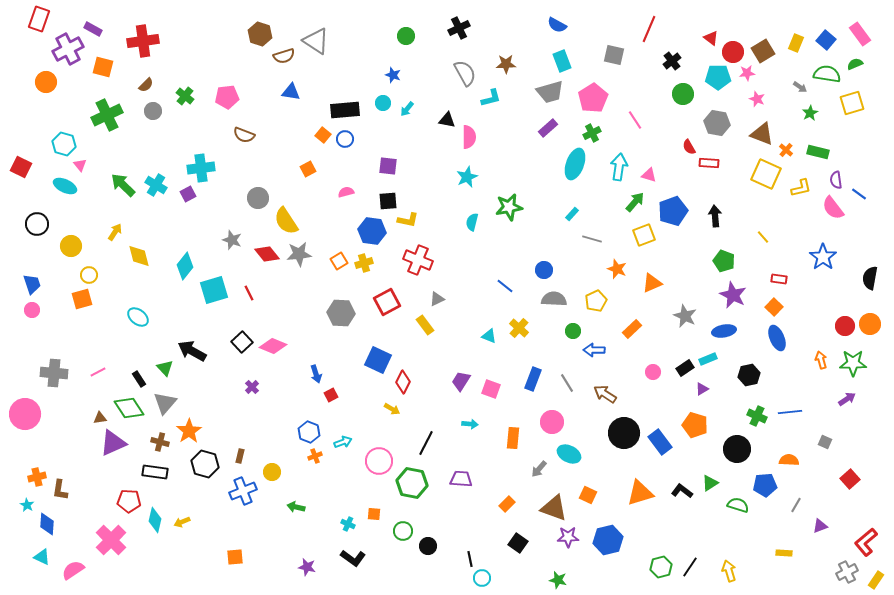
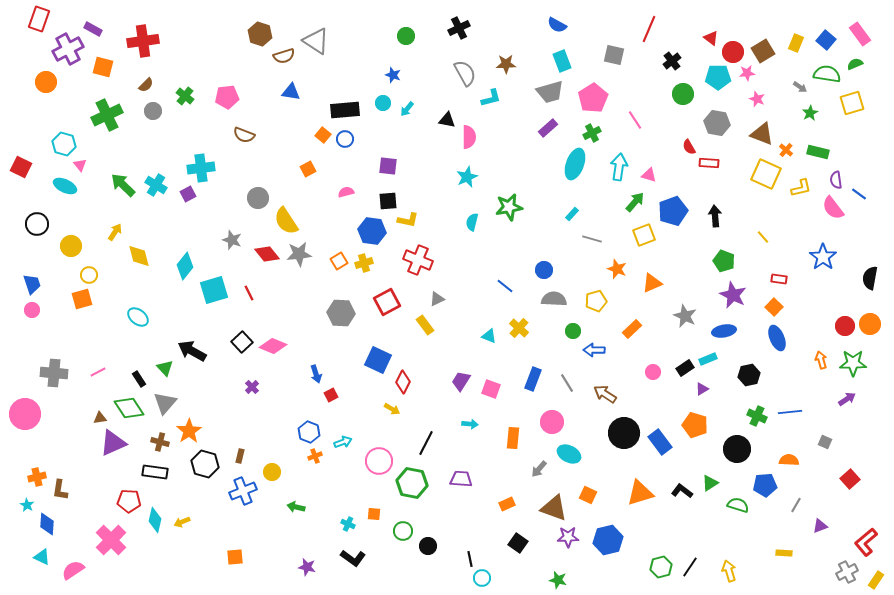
yellow pentagon at (596, 301): rotated 10 degrees clockwise
orange rectangle at (507, 504): rotated 21 degrees clockwise
